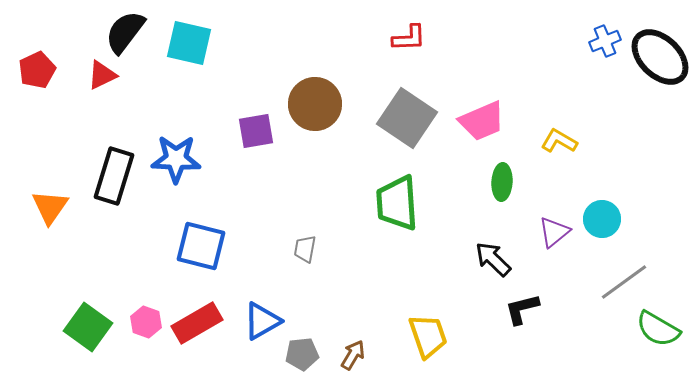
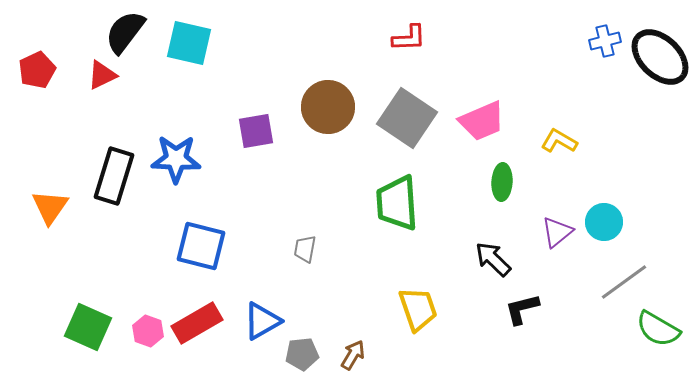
blue cross: rotated 8 degrees clockwise
brown circle: moved 13 px right, 3 px down
cyan circle: moved 2 px right, 3 px down
purple triangle: moved 3 px right
pink hexagon: moved 2 px right, 9 px down
green square: rotated 12 degrees counterclockwise
yellow trapezoid: moved 10 px left, 27 px up
